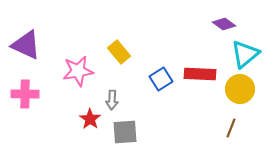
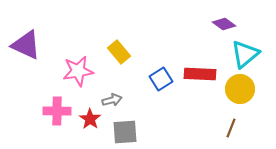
pink cross: moved 32 px right, 17 px down
gray arrow: rotated 108 degrees counterclockwise
